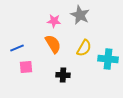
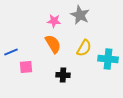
blue line: moved 6 px left, 4 px down
